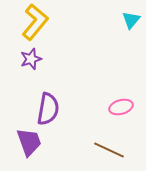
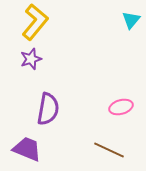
purple trapezoid: moved 2 px left, 7 px down; rotated 48 degrees counterclockwise
